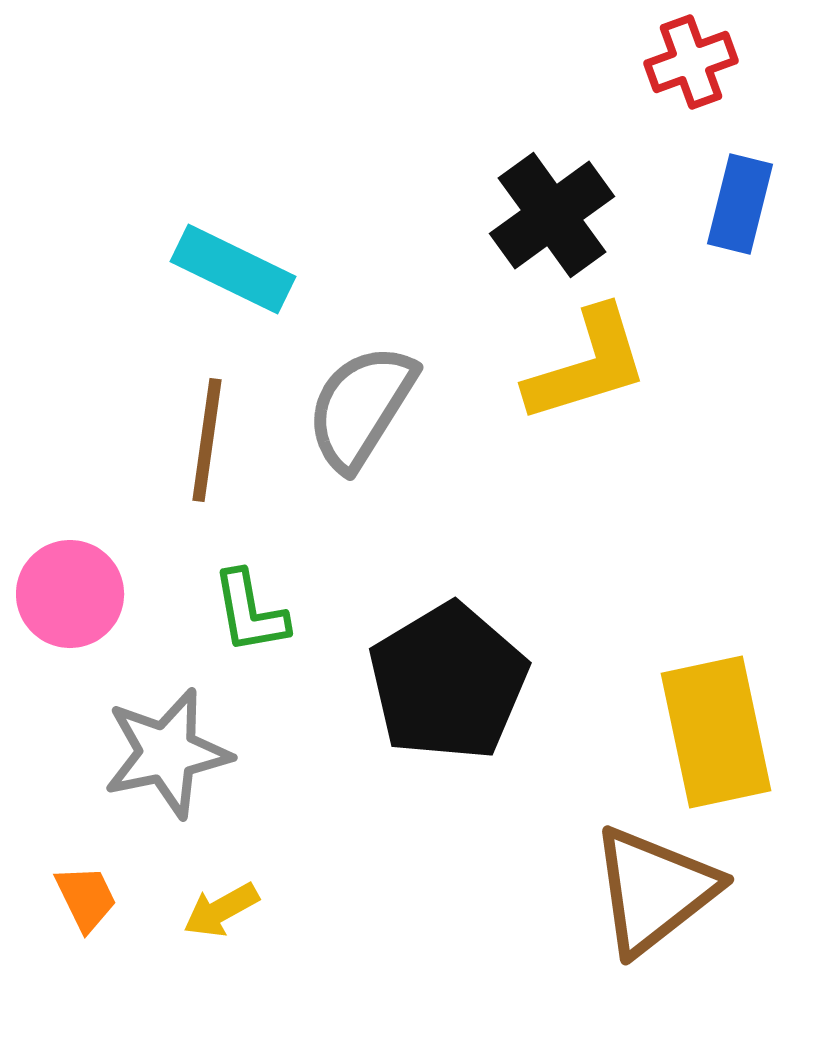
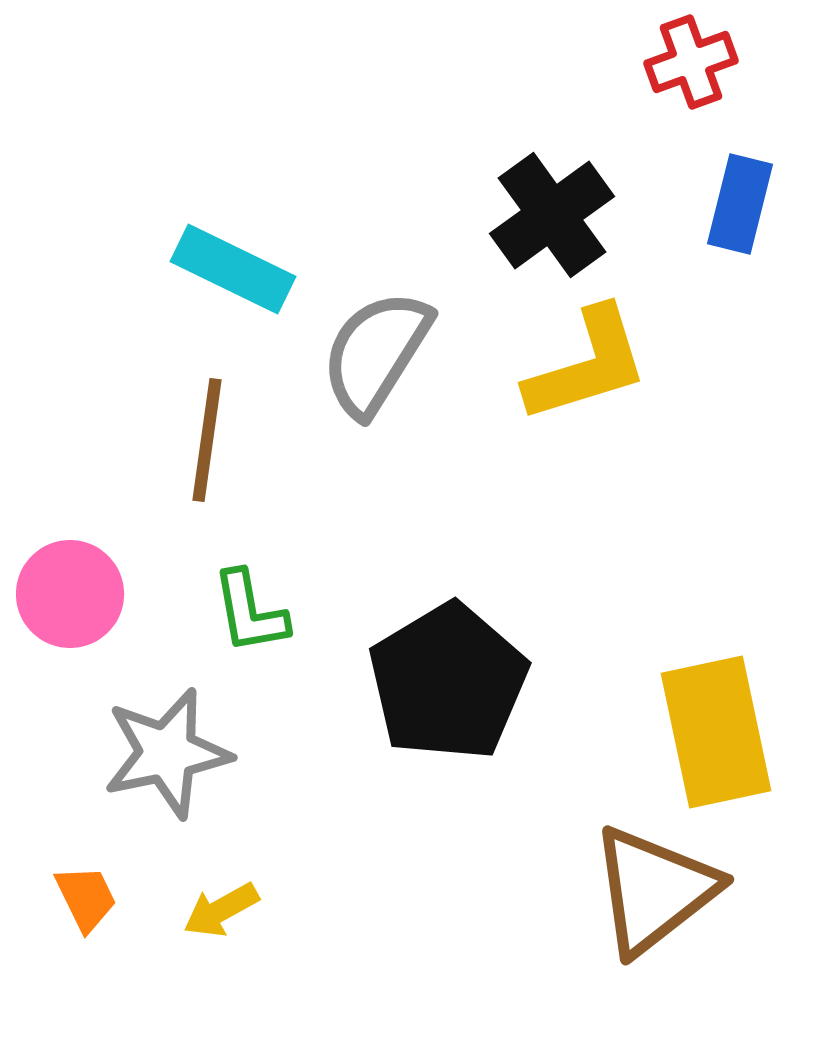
gray semicircle: moved 15 px right, 54 px up
